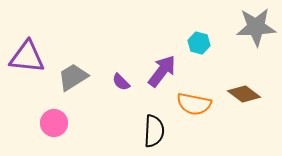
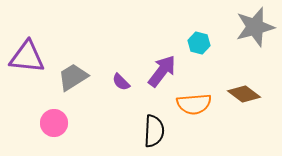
gray star: moved 1 px left; rotated 12 degrees counterclockwise
orange semicircle: rotated 16 degrees counterclockwise
